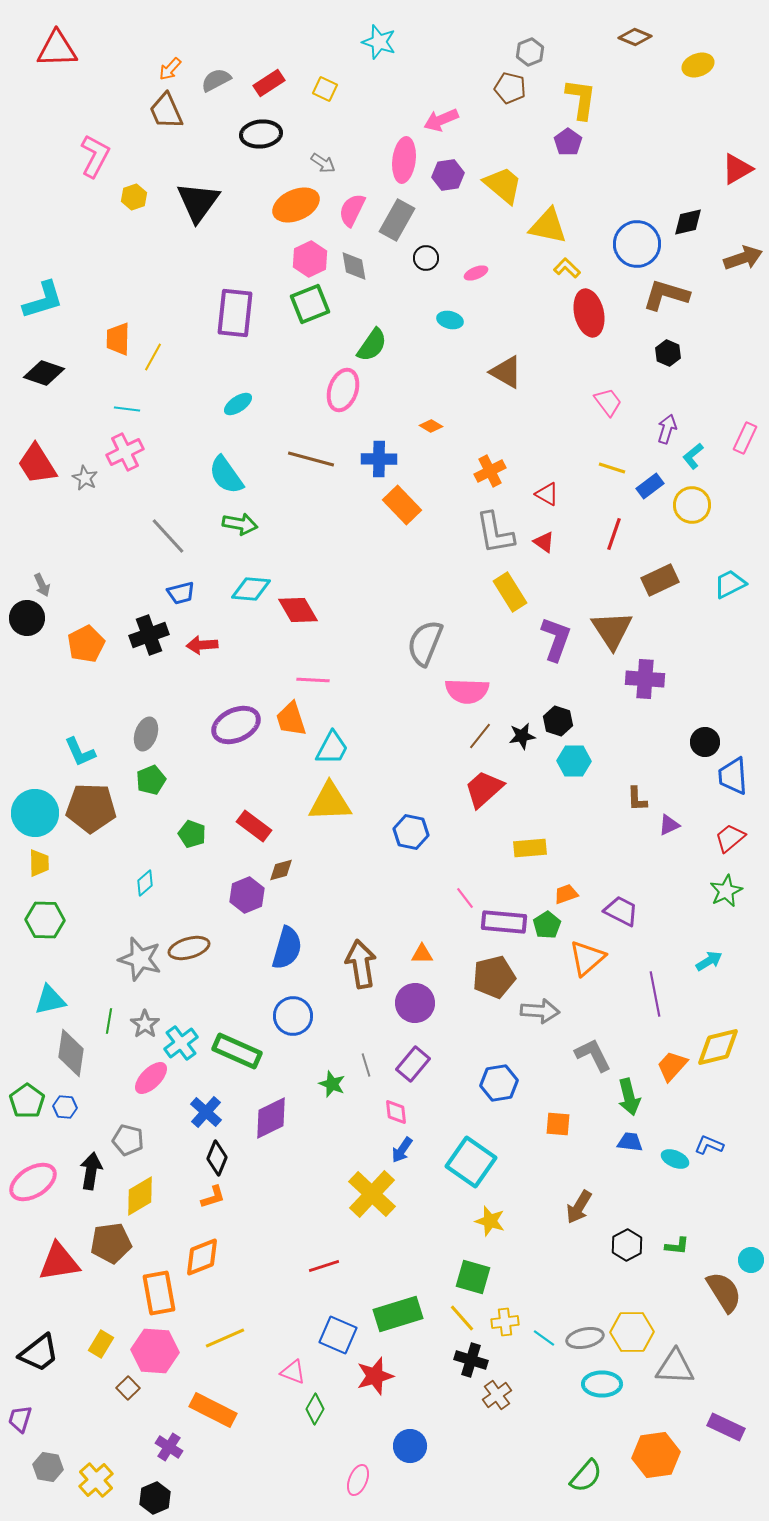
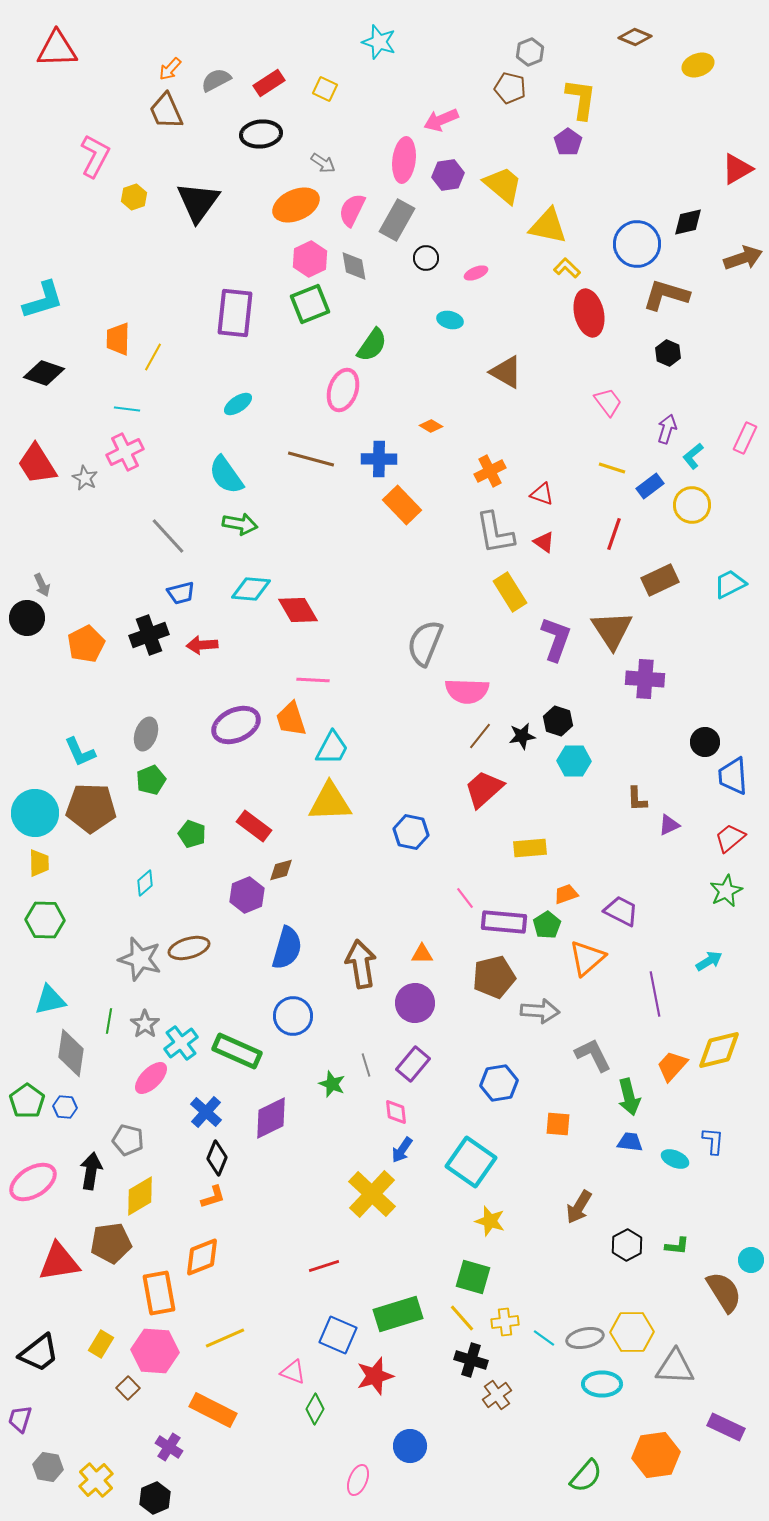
red triangle at (547, 494): moved 5 px left; rotated 10 degrees counterclockwise
yellow diamond at (718, 1047): moved 1 px right, 3 px down
blue L-shape at (709, 1145): moved 4 px right, 4 px up; rotated 72 degrees clockwise
